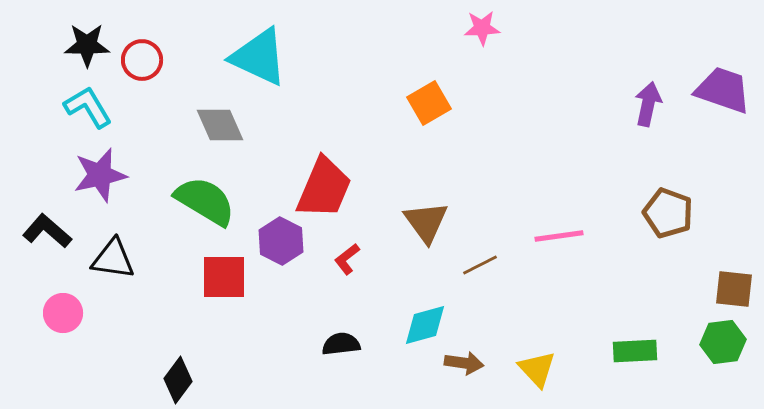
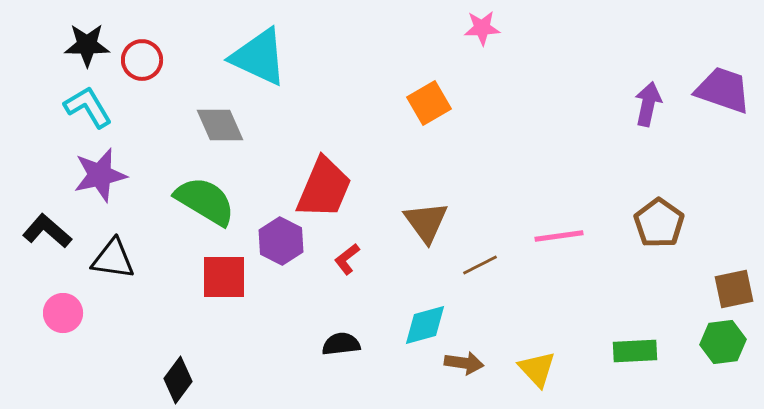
brown pentagon: moved 9 px left, 10 px down; rotated 15 degrees clockwise
brown square: rotated 18 degrees counterclockwise
